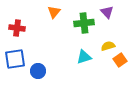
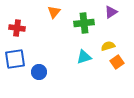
purple triangle: moved 4 px right; rotated 40 degrees clockwise
orange square: moved 3 px left, 2 px down
blue circle: moved 1 px right, 1 px down
